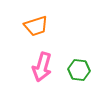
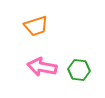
pink arrow: rotated 84 degrees clockwise
